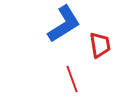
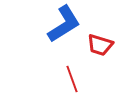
red trapezoid: rotated 116 degrees clockwise
